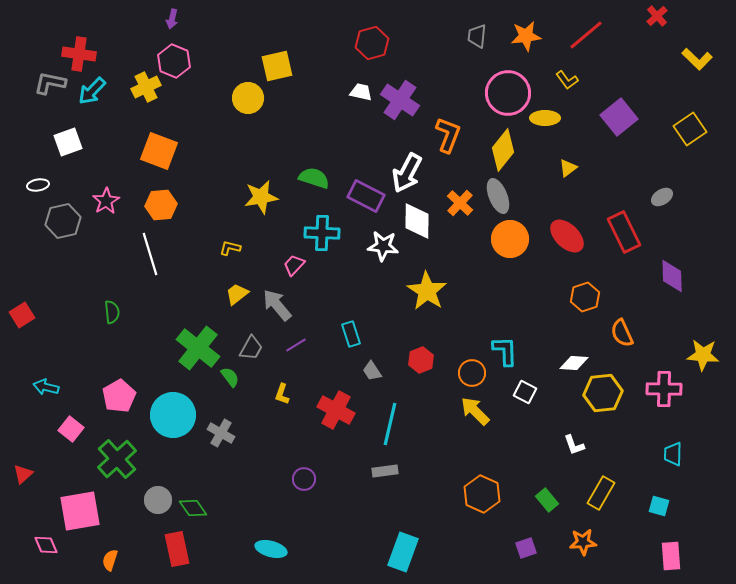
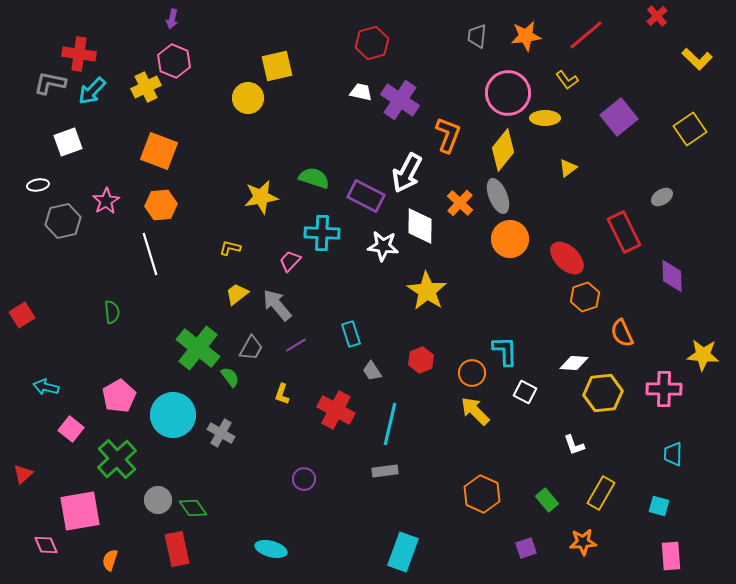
white diamond at (417, 221): moved 3 px right, 5 px down
red ellipse at (567, 236): moved 22 px down
pink trapezoid at (294, 265): moved 4 px left, 4 px up
